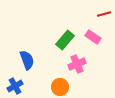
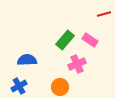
pink rectangle: moved 3 px left, 3 px down
blue semicircle: rotated 72 degrees counterclockwise
blue cross: moved 4 px right
